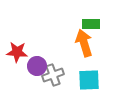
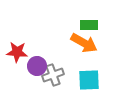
green rectangle: moved 2 px left, 1 px down
orange arrow: rotated 136 degrees clockwise
